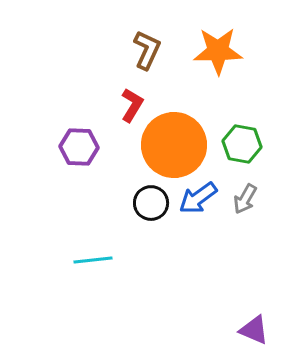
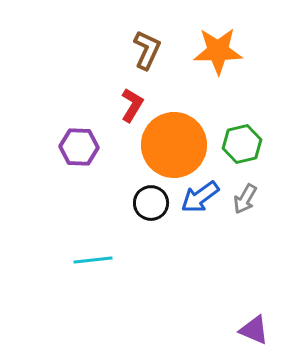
green hexagon: rotated 24 degrees counterclockwise
blue arrow: moved 2 px right, 1 px up
